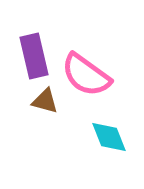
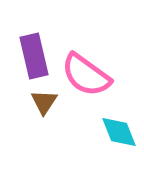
brown triangle: moved 1 px left, 1 px down; rotated 48 degrees clockwise
cyan diamond: moved 10 px right, 5 px up
